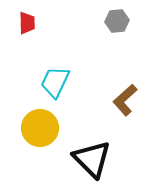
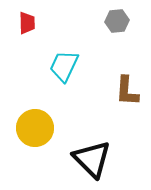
cyan trapezoid: moved 9 px right, 16 px up
brown L-shape: moved 2 px right, 9 px up; rotated 44 degrees counterclockwise
yellow circle: moved 5 px left
